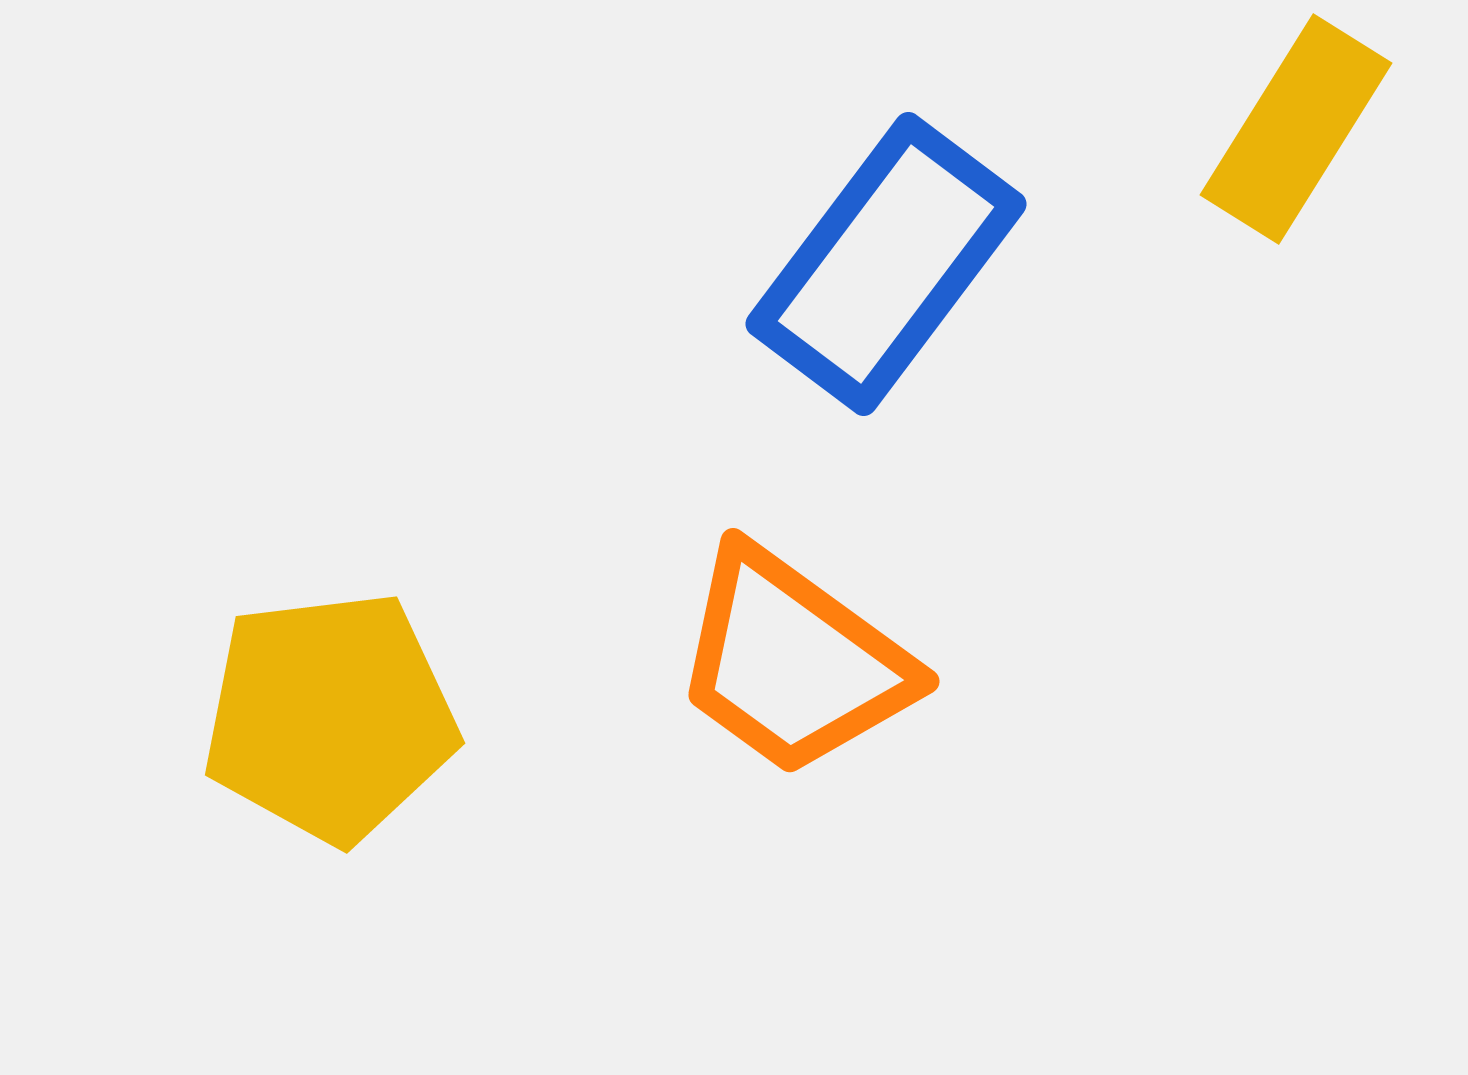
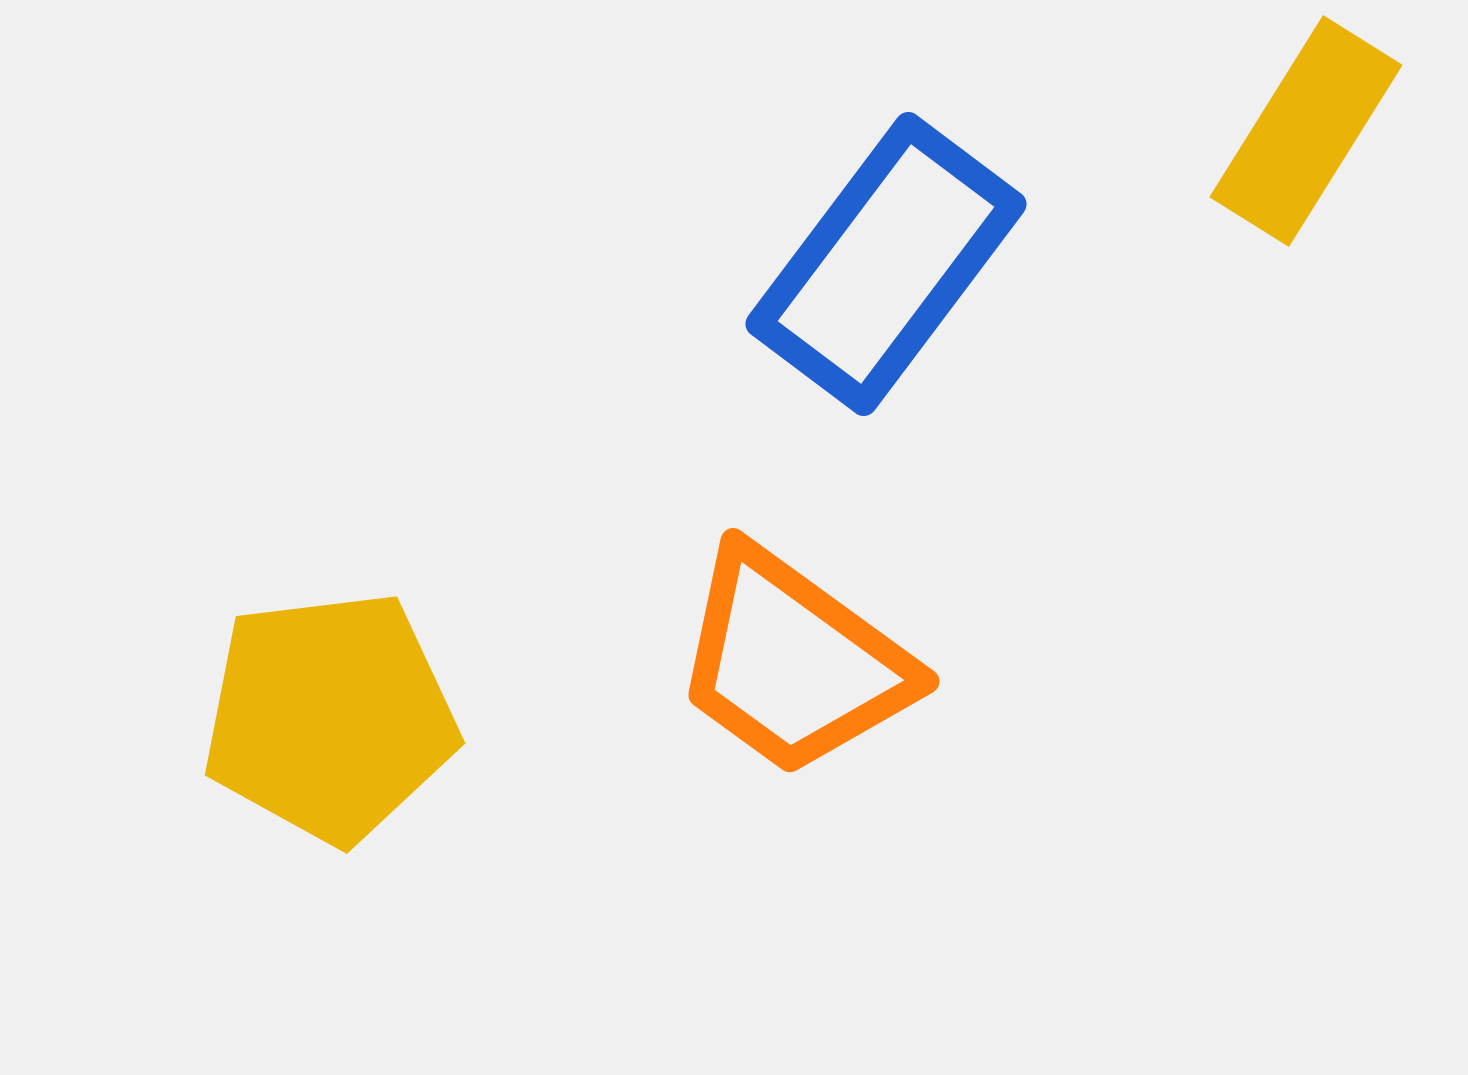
yellow rectangle: moved 10 px right, 2 px down
